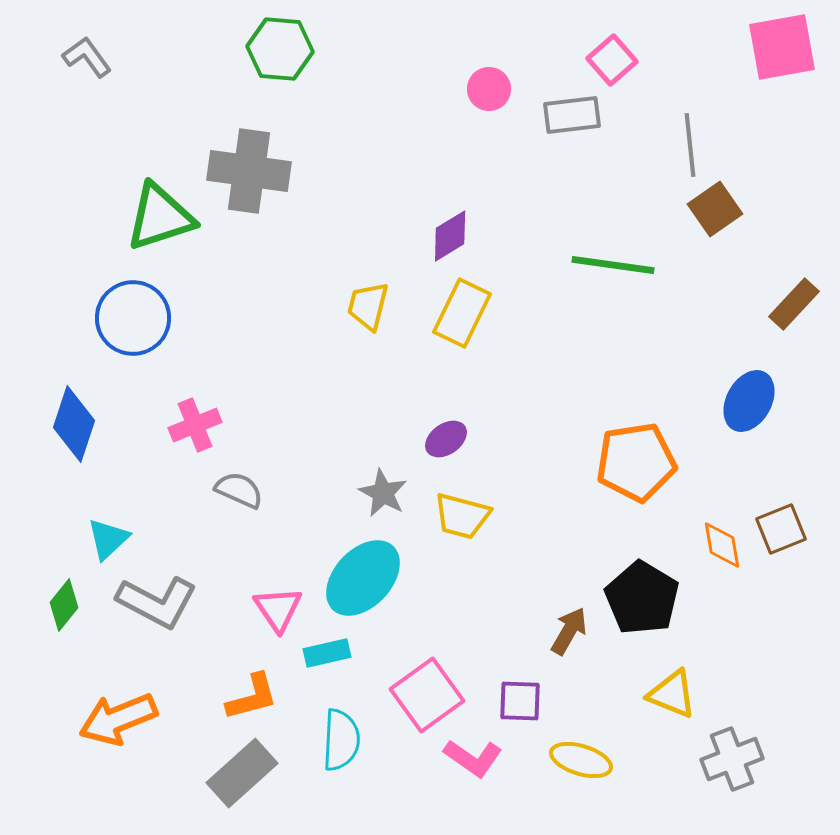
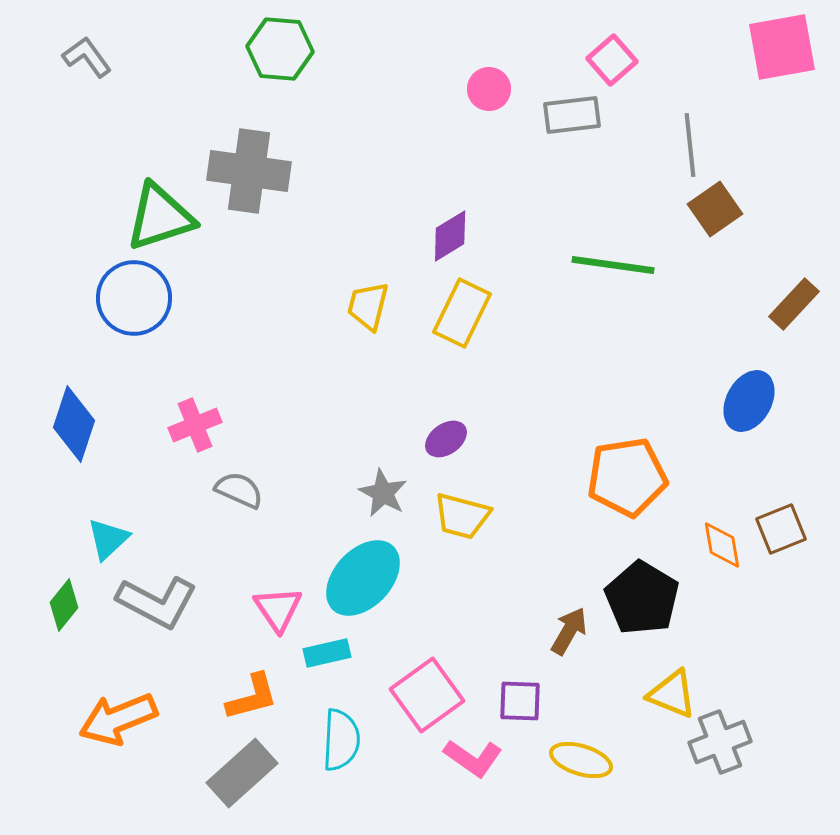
blue circle at (133, 318): moved 1 px right, 20 px up
orange pentagon at (636, 462): moved 9 px left, 15 px down
gray cross at (732, 759): moved 12 px left, 17 px up
